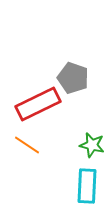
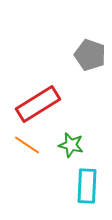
gray pentagon: moved 17 px right, 23 px up
red rectangle: rotated 6 degrees counterclockwise
green star: moved 21 px left
